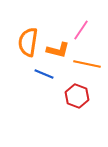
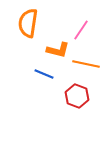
orange semicircle: moved 19 px up
orange line: moved 1 px left
